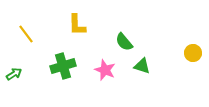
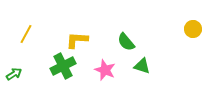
yellow L-shape: moved 15 px down; rotated 95 degrees clockwise
yellow line: rotated 66 degrees clockwise
green semicircle: moved 2 px right
yellow circle: moved 24 px up
green cross: rotated 10 degrees counterclockwise
